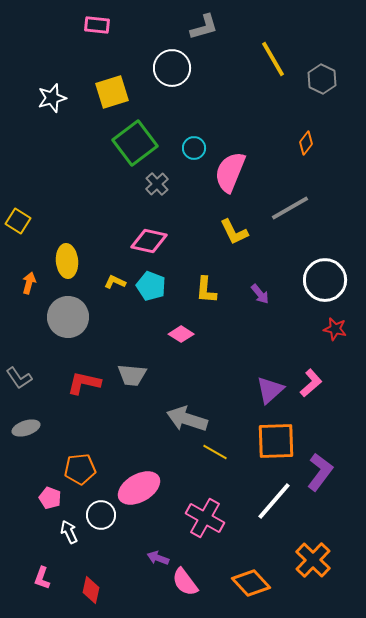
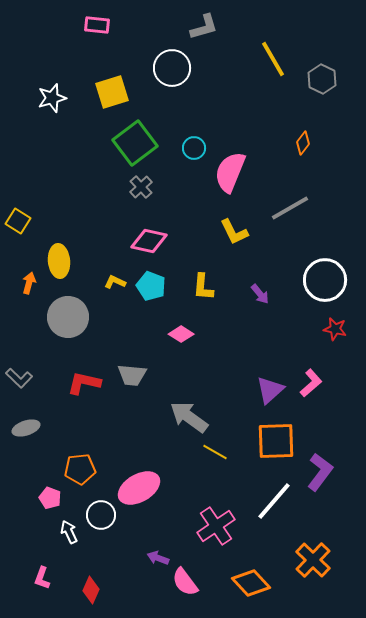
orange diamond at (306, 143): moved 3 px left
gray cross at (157, 184): moved 16 px left, 3 px down
yellow ellipse at (67, 261): moved 8 px left
yellow L-shape at (206, 290): moved 3 px left, 3 px up
gray L-shape at (19, 378): rotated 12 degrees counterclockwise
gray arrow at (187, 419): moved 2 px right, 2 px up; rotated 18 degrees clockwise
pink cross at (205, 518): moved 11 px right, 8 px down; rotated 27 degrees clockwise
red diamond at (91, 590): rotated 12 degrees clockwise
